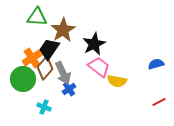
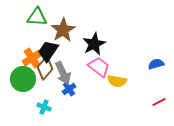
black trapezoid: moved 1 px left, 2 px down
